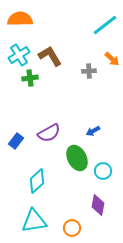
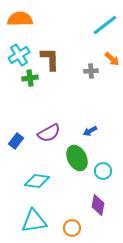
brown L-shape: moved 3 px down; rotated 30 degrees clockwise
gray cross: moved 2 px right
blue arrow: moved 3 px left
cyan diamond: rotated 50 degrees clockwise
